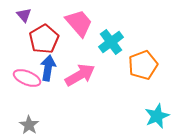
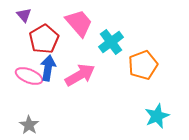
pink ellipse: moved 2 px right, 2 px up
